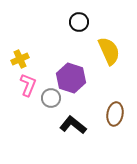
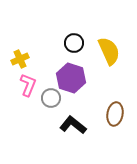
black circle: moved 5 px left, 21 px down
